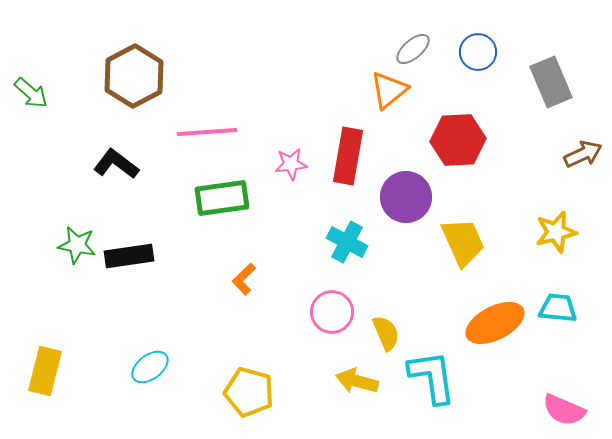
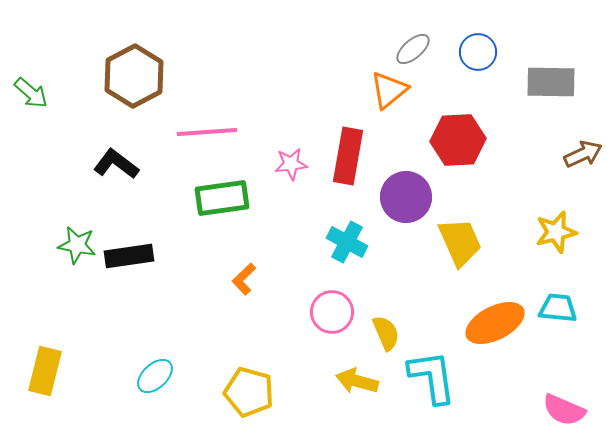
gray rectangle: rotated 66 degrees counterclockwise
yellow trapezoid: moved 3 px left
cyan ellipse: moved 5 px right, 9 px down; rotated 6 degrees counterclockwise
